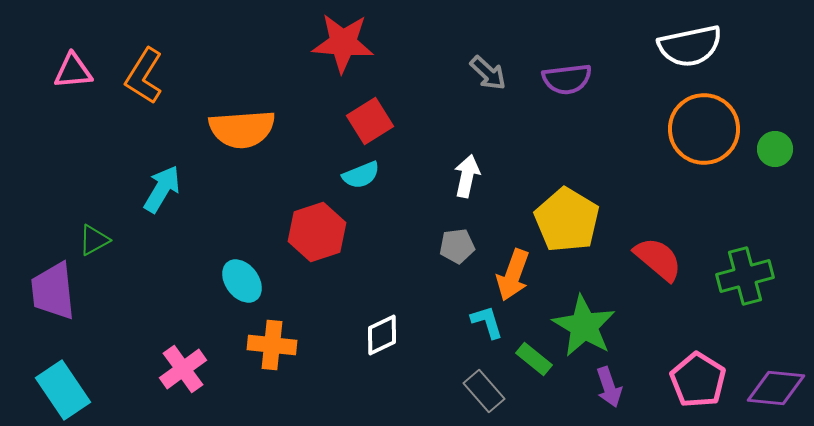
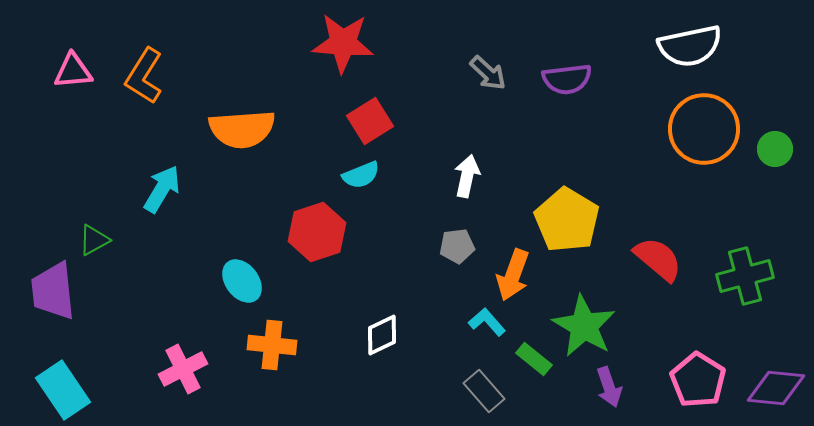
cyan L-shape: rotated 24 degrees counterclockwise
pink cross: rotated 9 degrees clockwise
